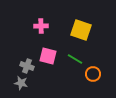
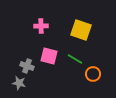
pink square: moved 1 px right
gray star: moved 2 px left
